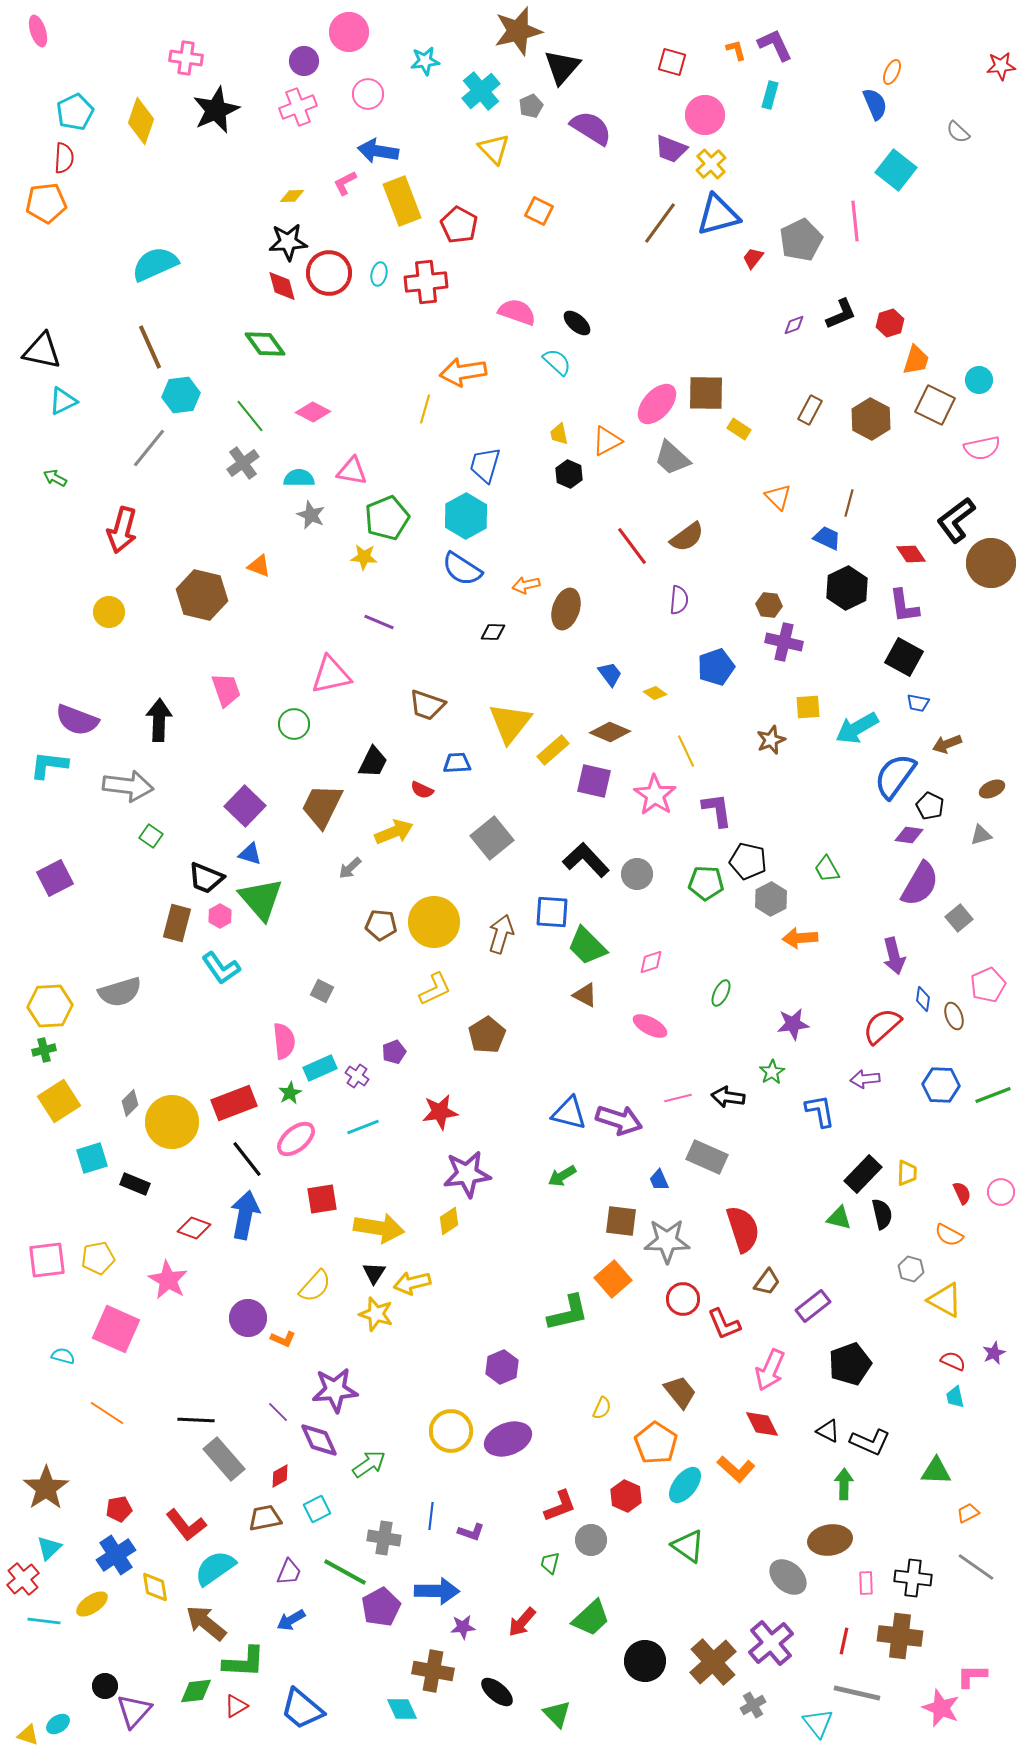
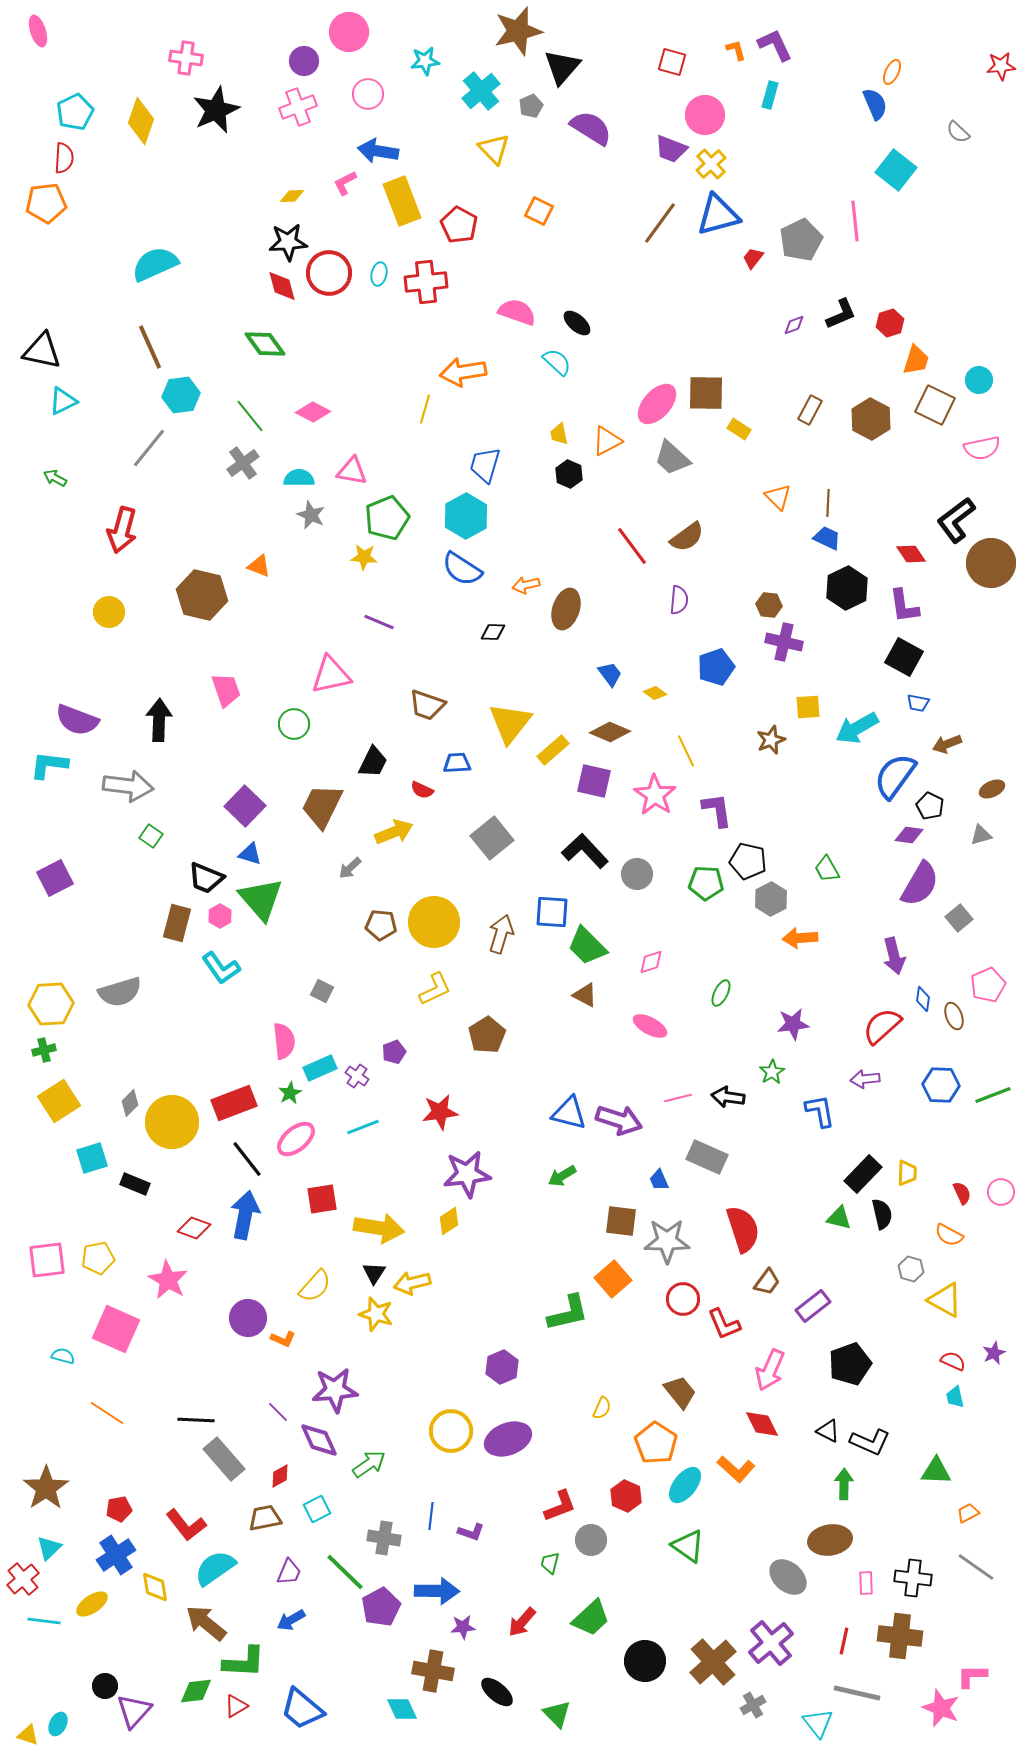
brown line at (849, 503): moved 21 px left; rotated 12 degrees counterclockwise
black L-shape at (586, 860): moved 1 px left, 9 px up
yellow hexagon at (50, 1006): moved 1 px right, 2 px up
green line at (345, 1572): rotated 15 degrees clockwise
cyan ellipse at (58, 1724): rotated 30 degrees counterclockwise
